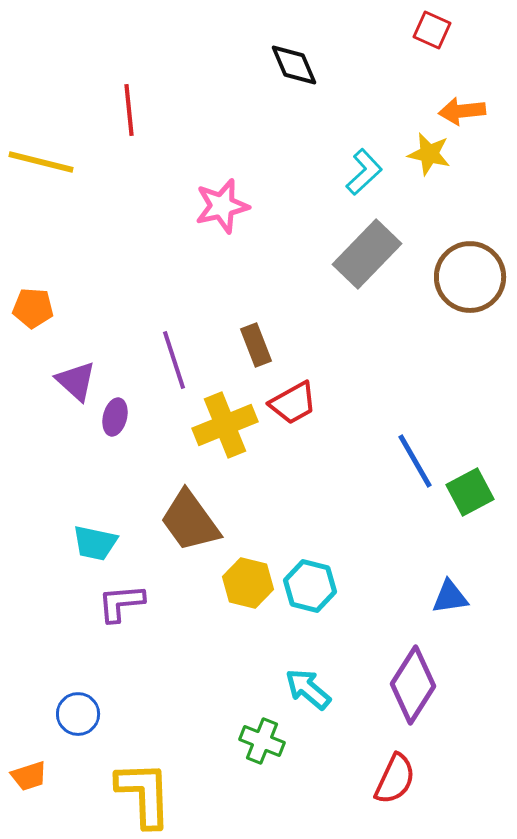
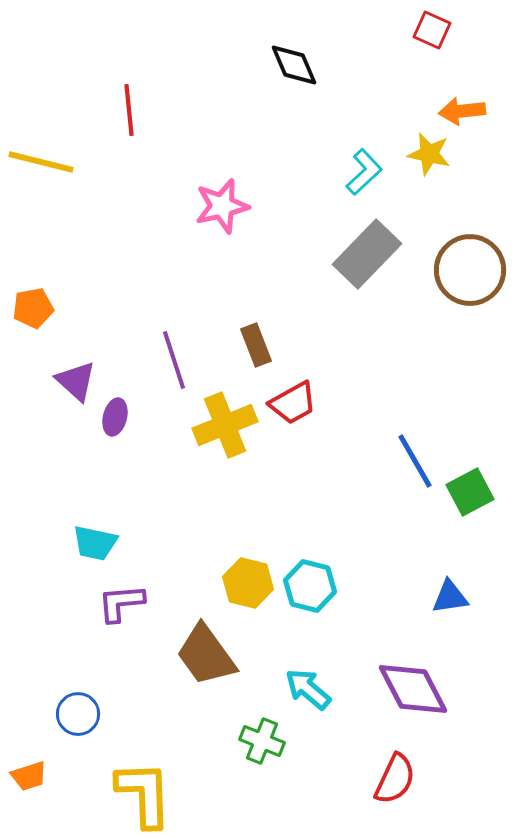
brown circle: moved 7 px up
orange pentagon: rotated 15 degrees counterclockwise
brown trapezoid: moved 16 px right, 134 px down
purple diamond: moved 4 px down; rotated 60 degrees counterclockwise
